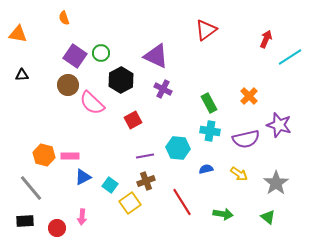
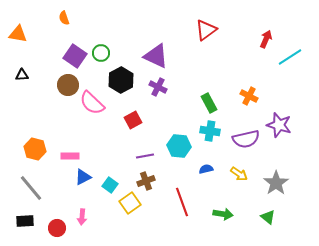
purple cross: moved 5 px left, 2 px up
orange cross: rotated 18 degrees counterclockwise
cyan hexagon: moved 1 px right, 2 px up
orange hexagon: moved 9 px left, 6 px up
red line: rotated 12 degrees clockwise
